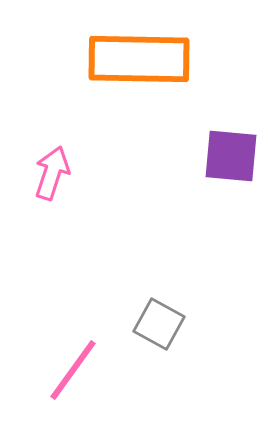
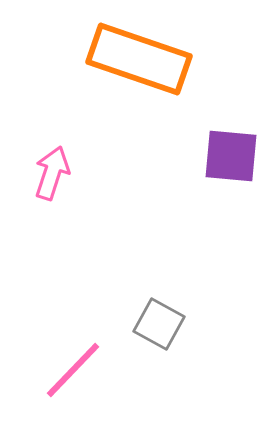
orange rectangle: rotated 18 degrees clockwise
pink line: rotated 8 degrees clockwise
